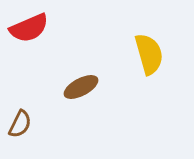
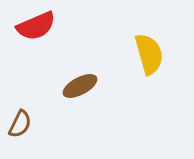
red semicircle: moved 7 px right, 2 px up
brown ellipse: moved 1 px left, 1 px up
